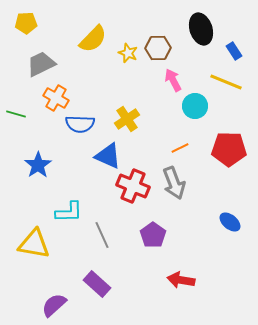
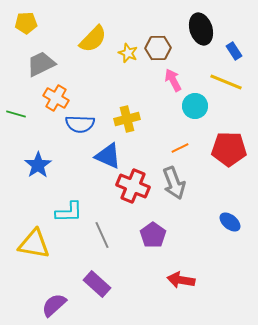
yellow cross: rotated 20 degrees clockwise
